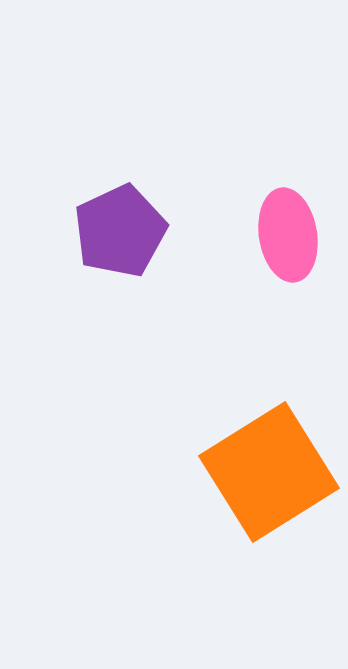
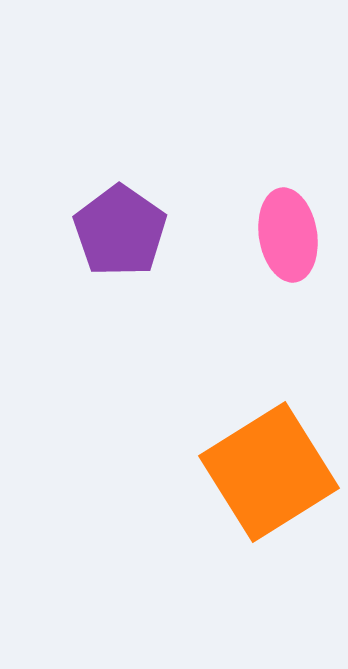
purple pentagon: rotated 12 degrees counterclockwise
